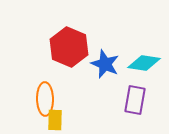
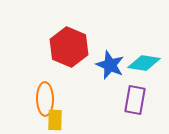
blue star: moved 5 px right, 1 px down
